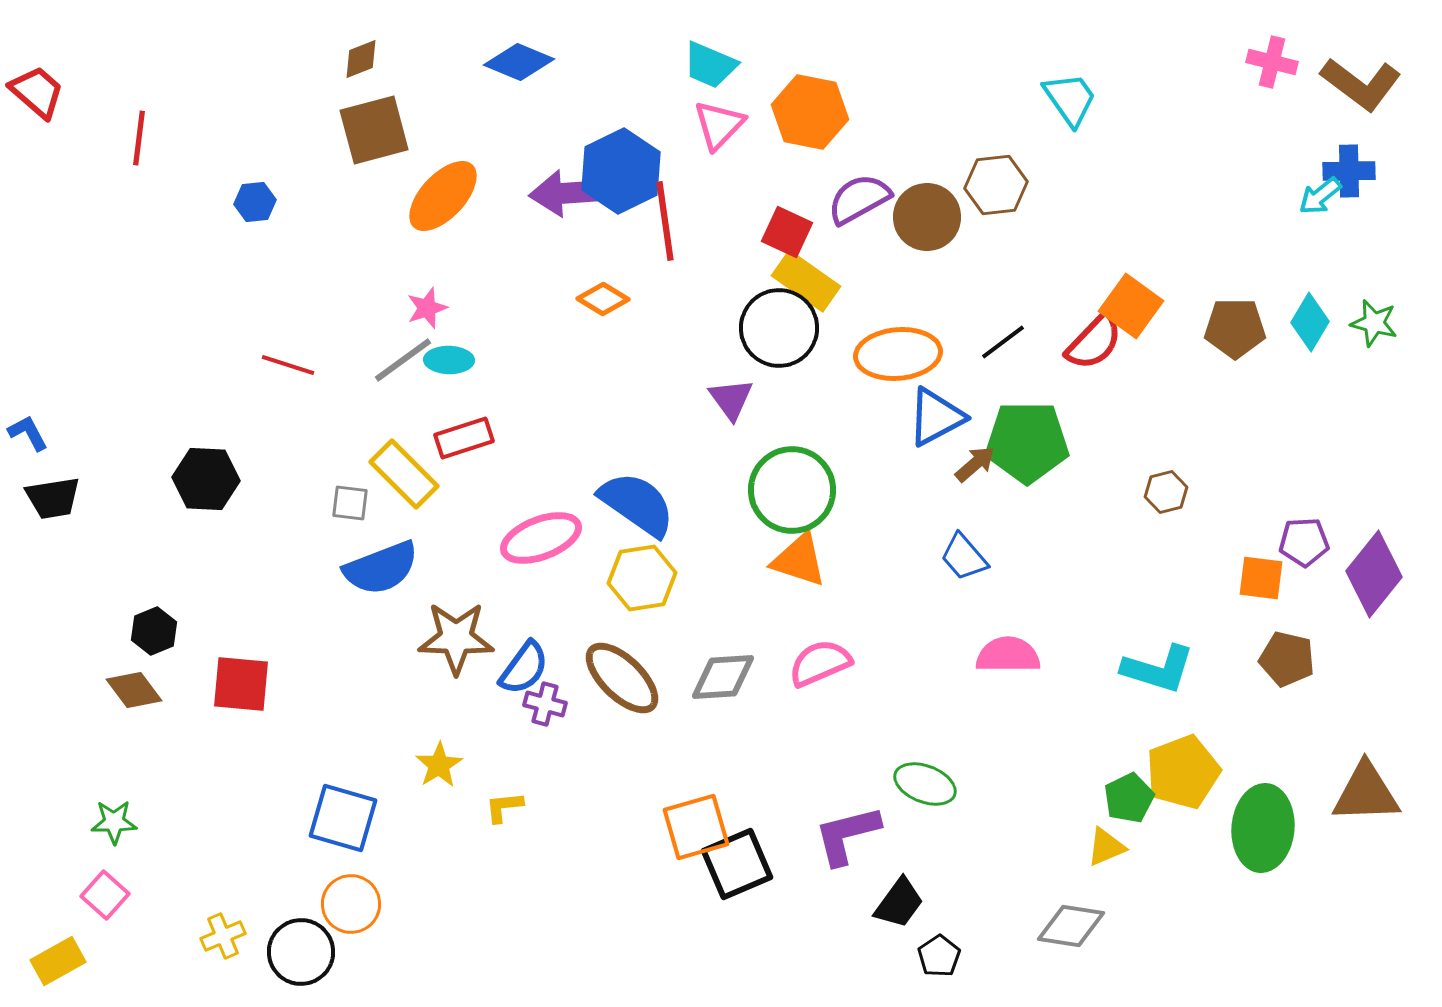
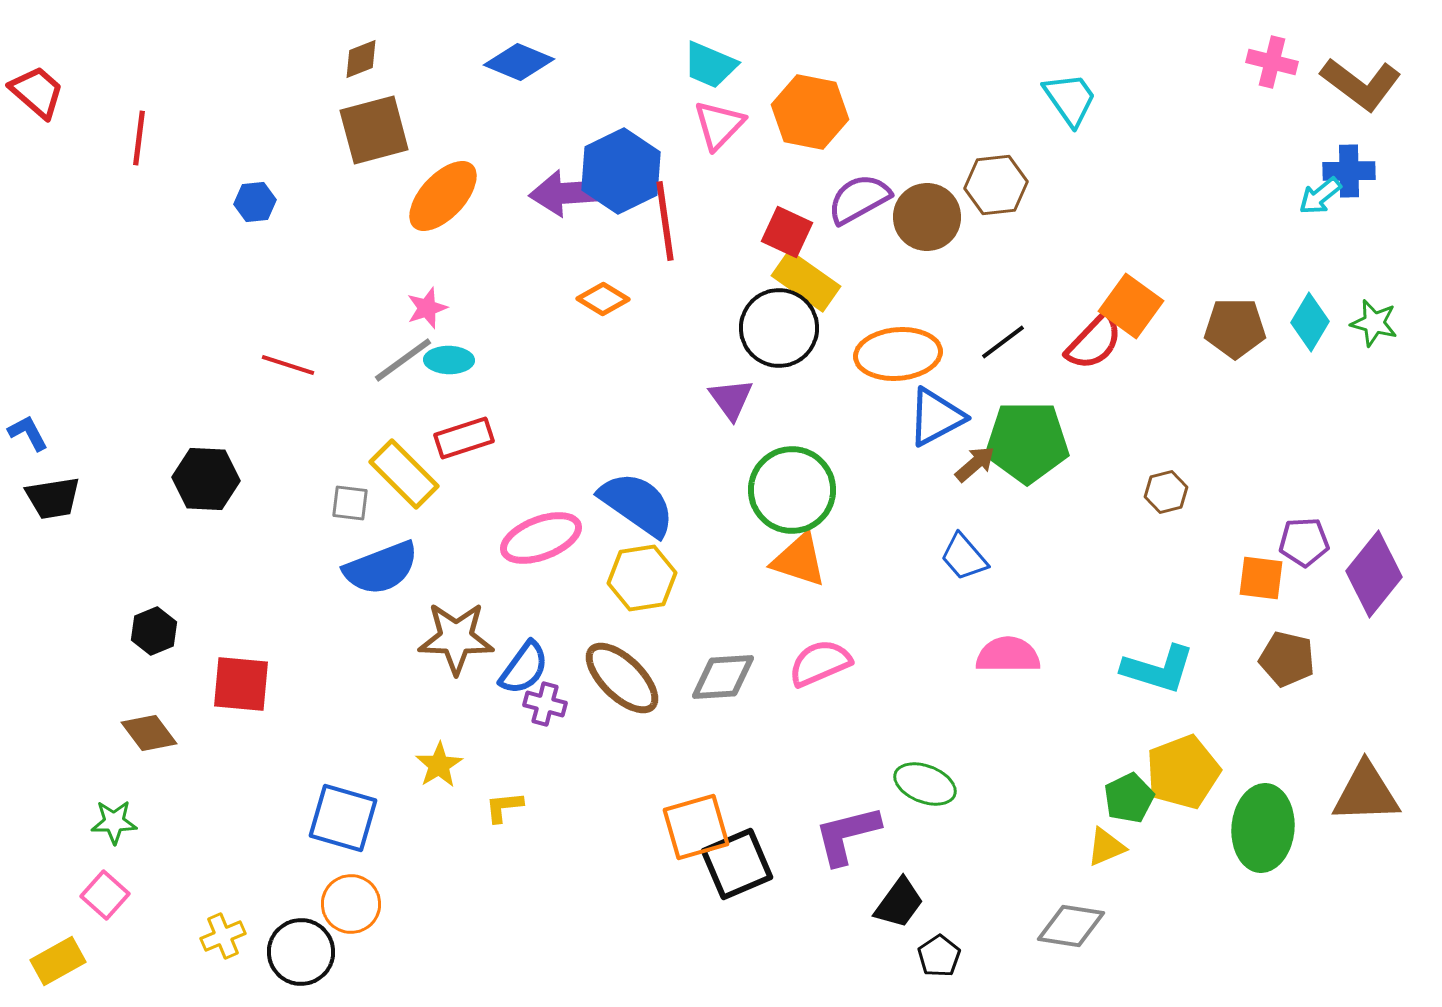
brown diamond at (134, 690): moved 15 px right, 43 px down
